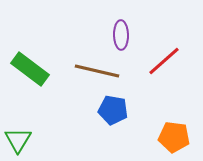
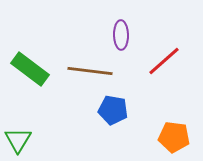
brown line: moved 7 px left; rotated 6 degrees counterclockwise
